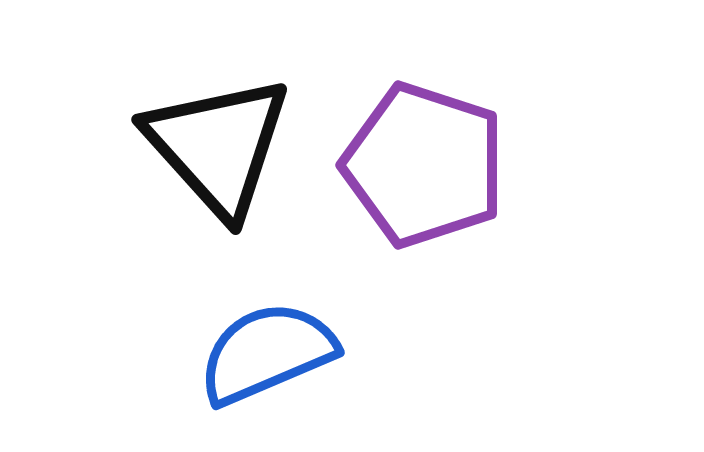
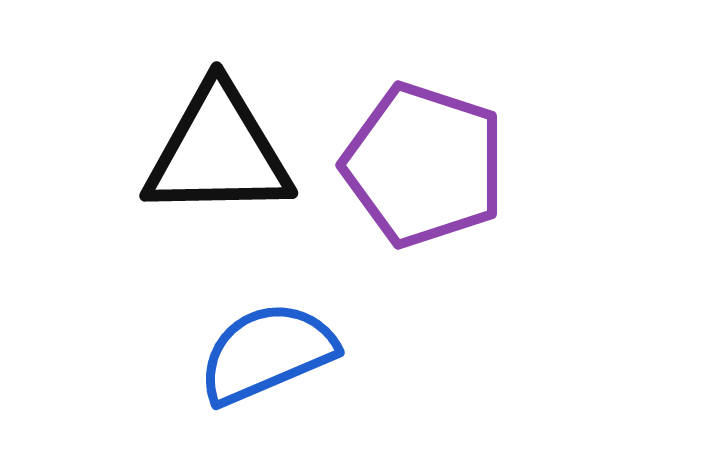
black triangle: moved 6 px down; rotated 49 degrees counterclockwise
